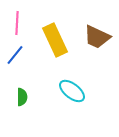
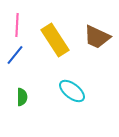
pink line: moved 2 px down
yellow rectangle: rotated 8 degrees counterclockwise
